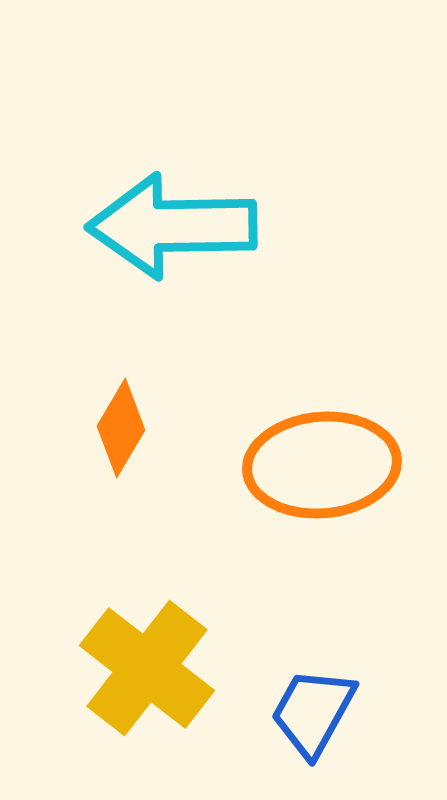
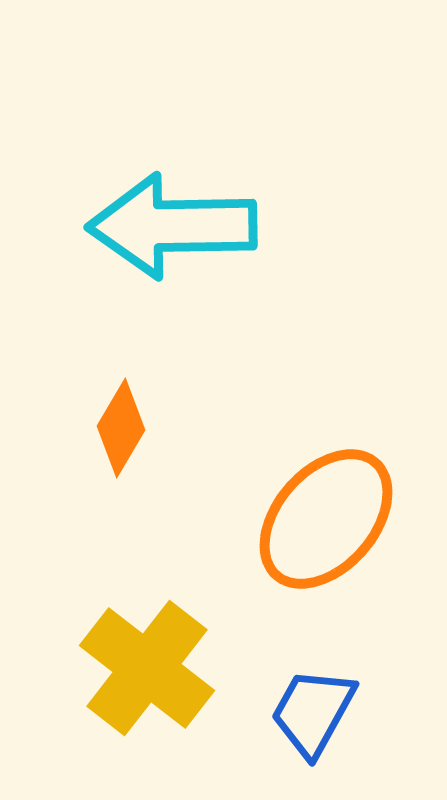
orange ellipse: moved 4 px right, 54 px down; rotated 44 degrees counterclockwise
